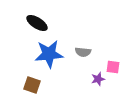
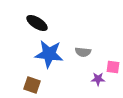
blue star: rotated 12 degrees clockwise
purple star: rotated 16 degrees clockwise
